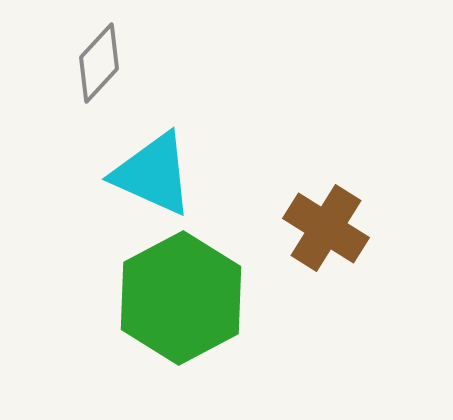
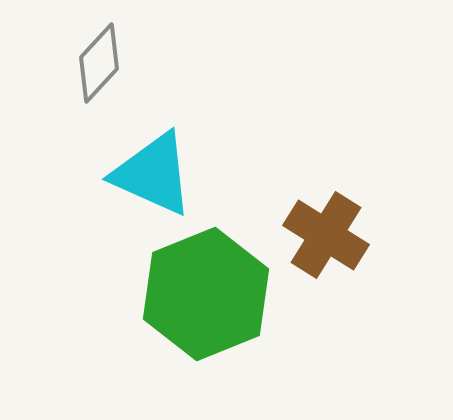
brown cross: moved 7 px down
green hexagon: moved 25 px right, 4 px up; rotated 6 degrees clockwise
